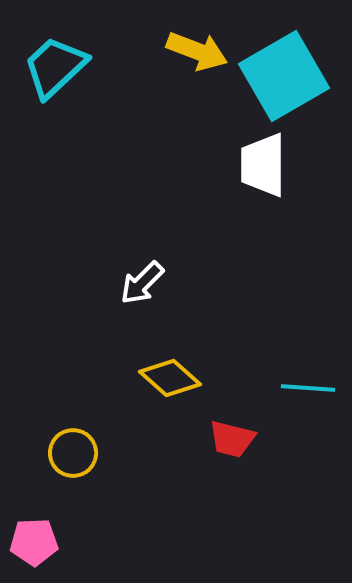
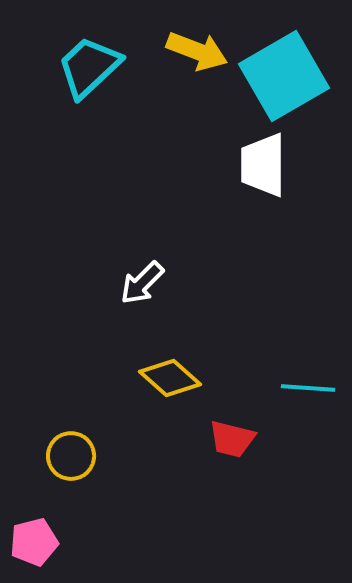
cyan trapezoid: moved 34 px right
yellow circle: moved 2 px left, 3 px down
pink pentagon: rotated 12 degrees counterclockwise
